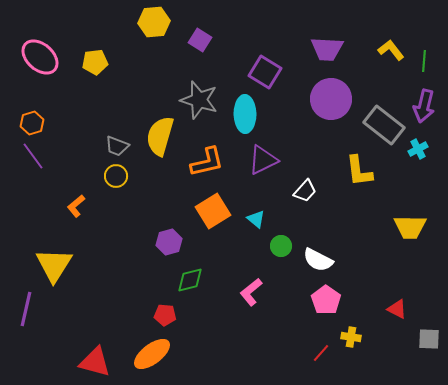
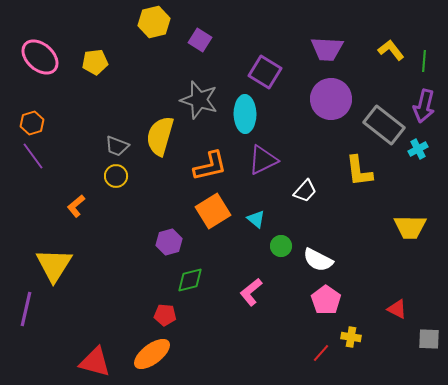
yellow hexagon at (154, 22): rotated 8 degrees counterclockwise
orange L-shape at (207, 162): moved 3 px right, 4 px down
